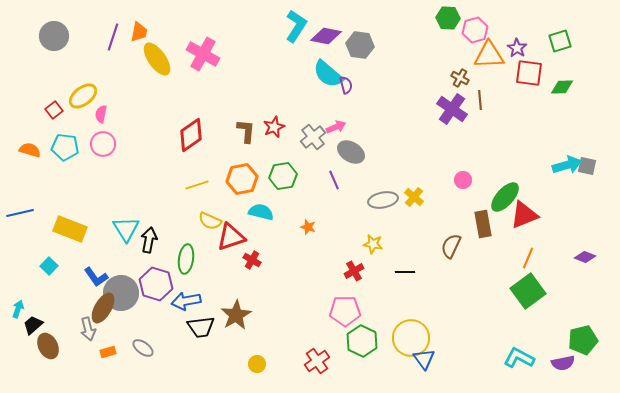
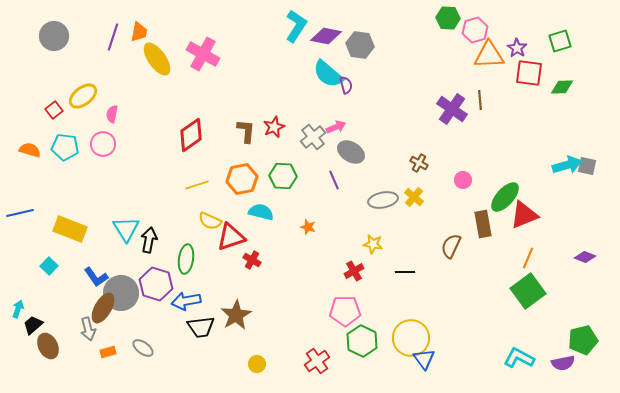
brown cross at (460, 78): moved 41 px left, 85 px down
pink semicircle at (101, 114): moved 11 px right
green hexagon at (283, 176): rotated 12 degrees clockwise
